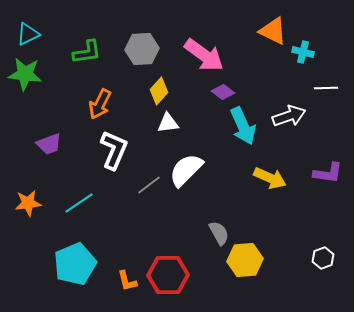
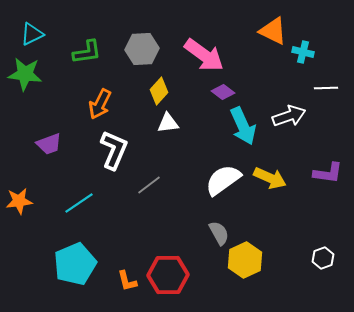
cyan triangle: moved 4 px right
white semicircle: moved 37 px right, 10 px down; rotated 9 degrees clockwise
orange star: moved 9 px left, 2 px up
yellow hexagon: rotated 20 degrees counterclockwise
